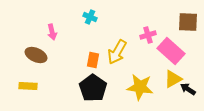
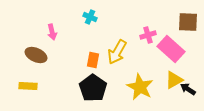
pink rectangle: moved 2 px up
yellow triangle: moved 1 px right, 1 px down
yellow star: rotated 20 degrees clockwise
